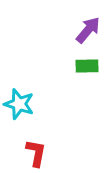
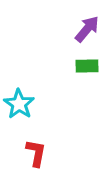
purple arrow: moved 1 px left, 1 px up
cyan star: rotated 16 degrees clockwise
